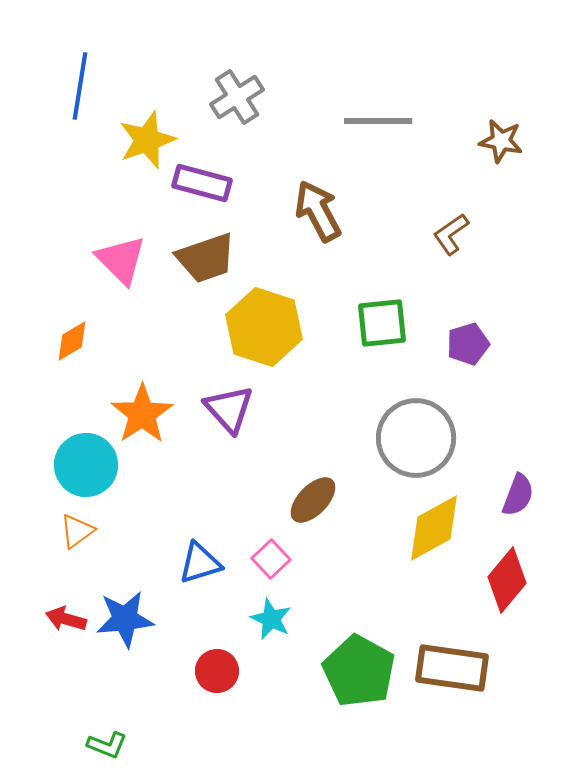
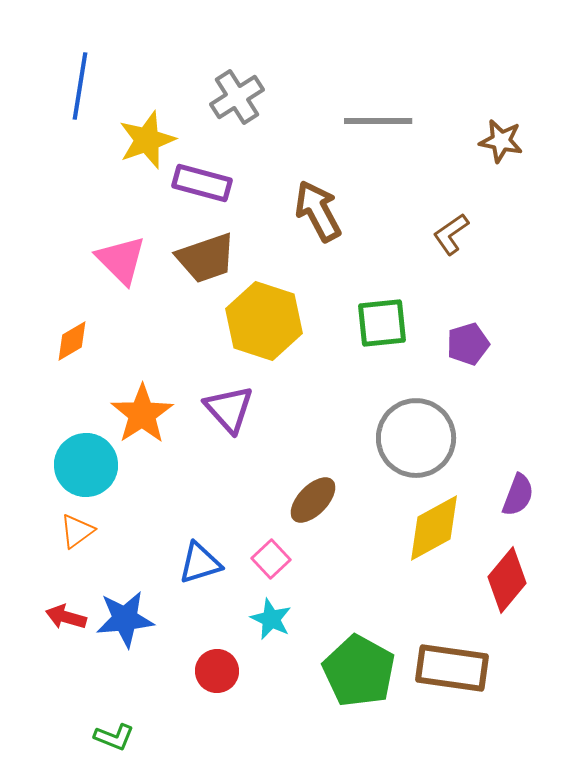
yellow hexagon: moved 6 px up
red arrow: moved 2 px up
green L-shape: moved 7 px right, 8 px up
